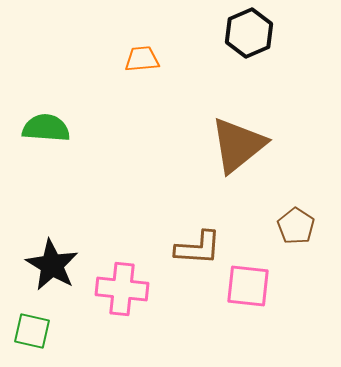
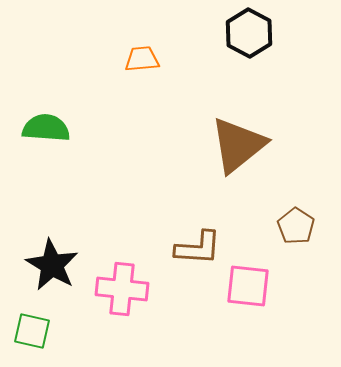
black hexagon: rotated 9 degrees counterclockwise
